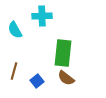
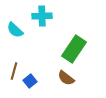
cyan semicircle: rotated 18 degrees counterclockwise
green rectangle: moved 11 px right, 4 px up; rotated 28 degrees clockwise
blue square: moved 7 px left
